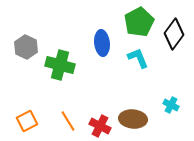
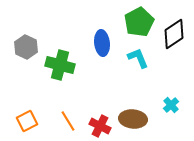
black diamond: rotated 20 degrees clockwise
cyan cross: rotated 21 degrees clockwise
